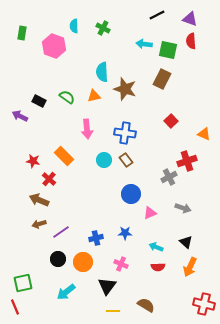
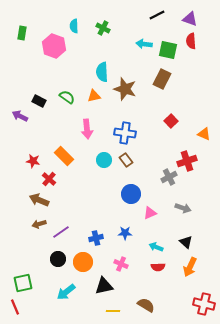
black triangle at (107, 286): moved 3 px left; rotated 42 degrees clockwise
